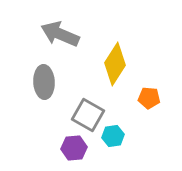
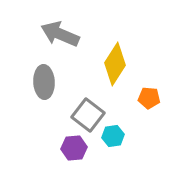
gray square: rotated 8 degrees clockwise
